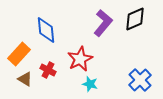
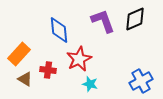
purple L-shape: moved 2 px up; rotated 60 degrees counterclockwise
blue diamond: moved 13 px right
red star: moved 1 px left
red cross: rotated 21 degrees counterclockwise
blue cross: moved 1 px right, 1 px down; rotated 15 degrees clockwise
